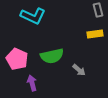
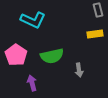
cyan L-shape: moved 4 px down
pink pentagon: moved 1 px left, 4 px up; rotated 10 degrees clockwise
gray arrow: rotated 40 degrees clockwise
